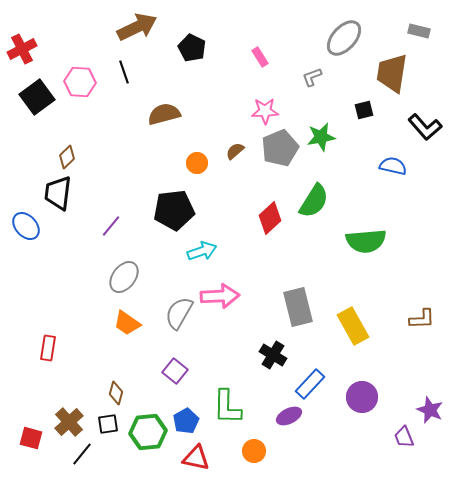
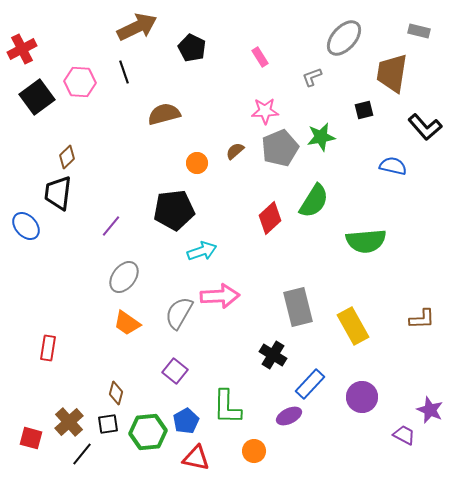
purple trapezoid at (404, 437): moved 2 px up; rotated 140 degrees clockwise
